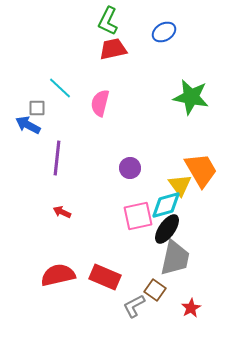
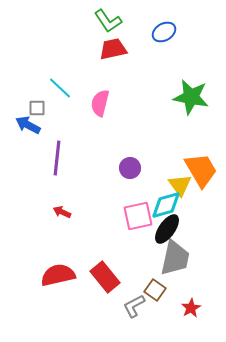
green L-shape: rotated 60 degrees counterclockwise
red rectangle: rotated 28 degrees clockwise
